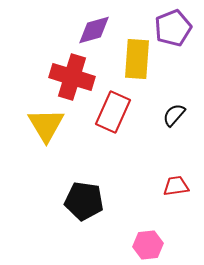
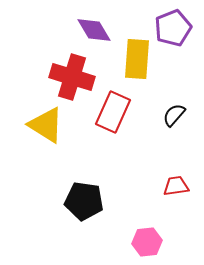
purple diamond: rotated 75 degrees clockwise
yellow triangle: rotated 27 degrees counterclockwise
pink hexagon: moved 1 px left, 3 px up
